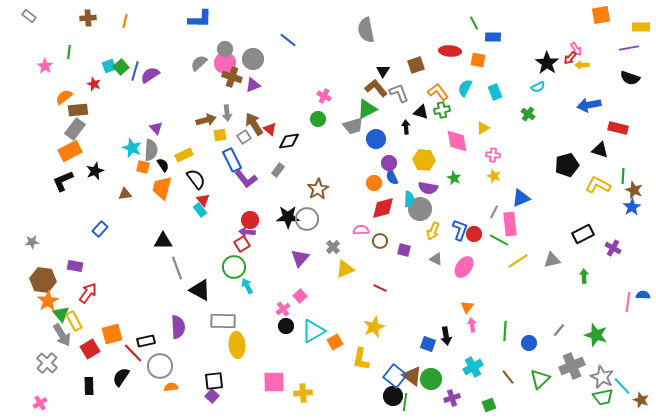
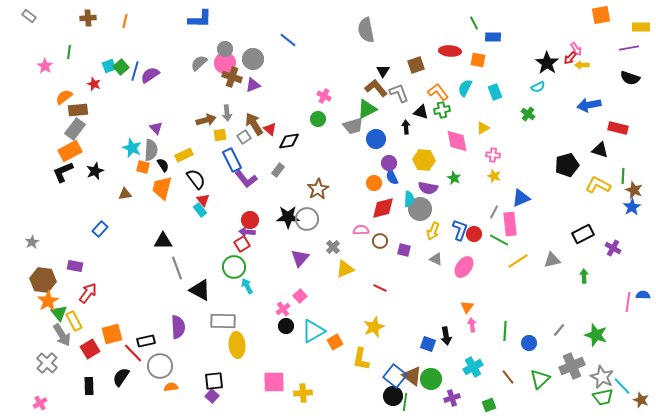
black L-shape at (63, 181): moved 9 px up
gray star at (32, 242): rotated 24 degrees counterclockwise
green triangle at (61, 314): moved 2 px left, 1 px up
